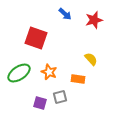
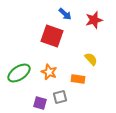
red square: moved 16 px right, 2 px up
